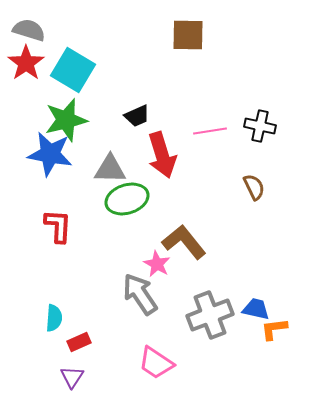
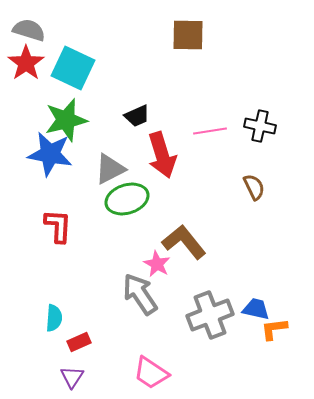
cyan square: moved 2 px up; rotated 6 degrees counterclockwise
gray triangle: rotated 28 degrees counterclockwise
pink trapezoid: moved 5 px left, 10 px down
